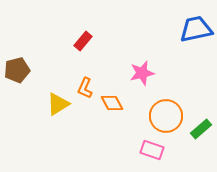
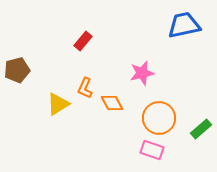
blue trapezoid: moved 12 px left, 4 px up
orange circle: moved 7 px left, 2 px down
